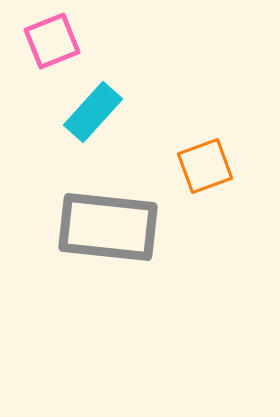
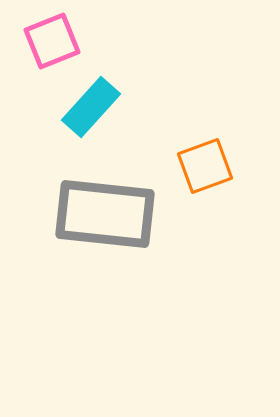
cyan rectangle: moved 2 px left, 5 px up
gray rectangle: moved 3 px left, 13 px up
